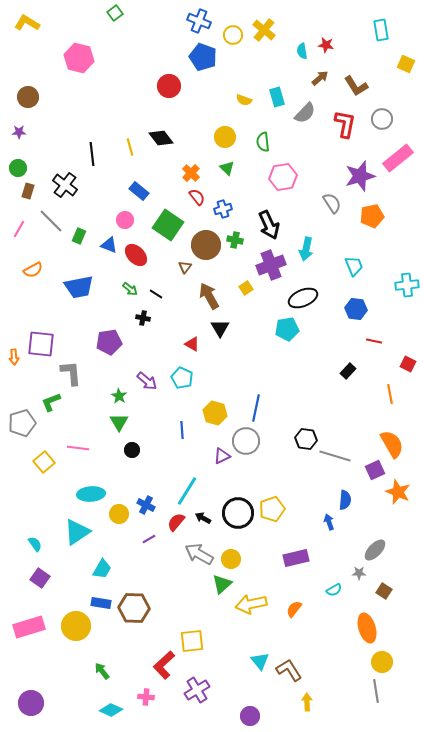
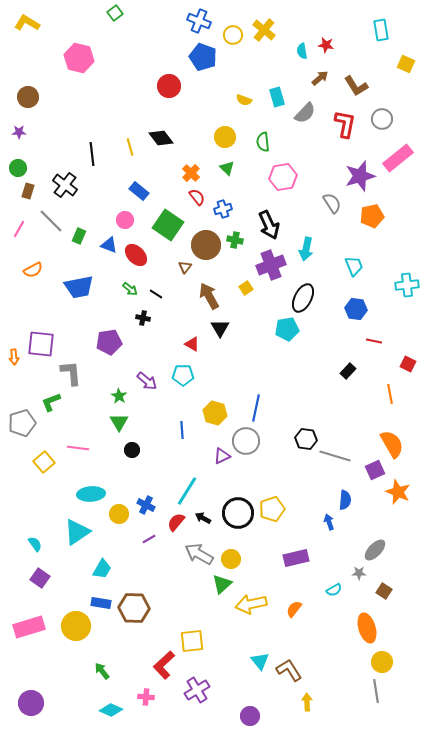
black ellipse at (303, 298): rotated 40 degrees counterclockwise
cyan pentagon at (182, 378): moved 1 px right, 3 px up; rotated 25 degrees counterclockwise
